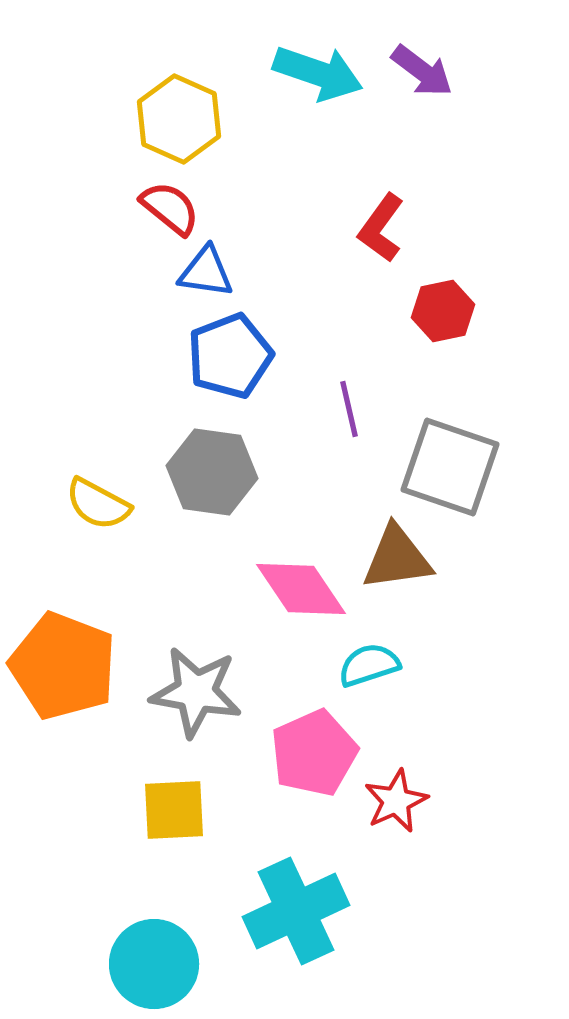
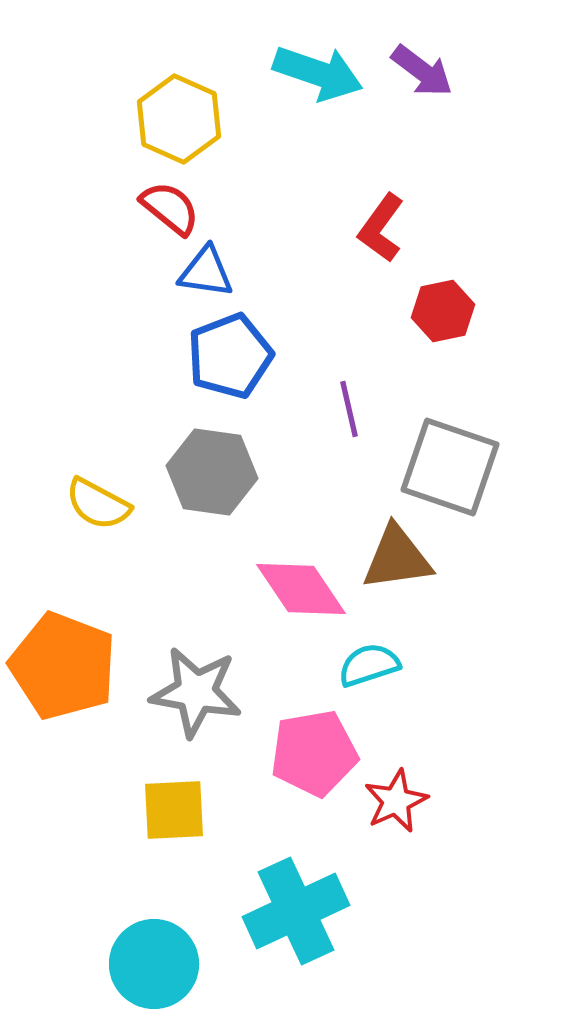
pink pentagon: rotated 14 degrees clockwise
